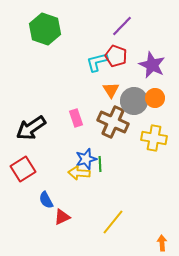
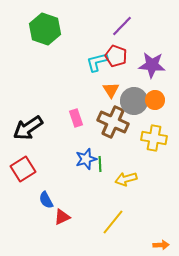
purple star: rotated 20 degrees counterclockwise
orange circle: moved 2 px down
black arrow: moved 3 px left
yellow arrow: moved 47 px right, 6 px down; rotated 20 degrees counterclockwise
orange arrow: moved 1 px left, 2 px down; rotated 91 degrees clockwise
